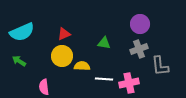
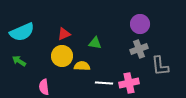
green triangle: moved 9 px left
white line: moved 4 px down
